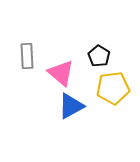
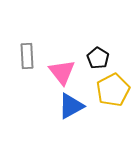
black pentagon: moved 1 px left, 2 px down
pink triangle: moved 1 px right, 1 px up; rotated 12 degrees clockwise
yellow pentagon: moved 2 px down; rotated 20 degrees counterclockwise
